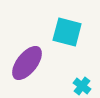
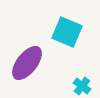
cyan square: rotated 8 degrees clockwise
